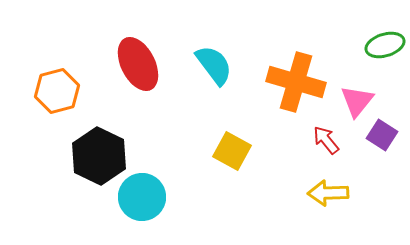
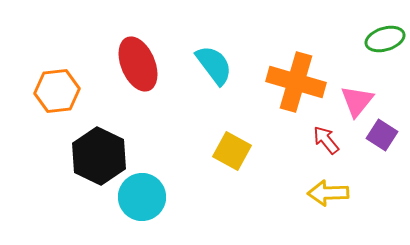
green ellipse: moved 6 px up
red ellipse: rotated 4 degrees clockwise
orange hexagon: rotated 9 degrees clockwise
